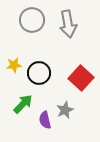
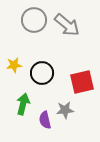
gray circle: moved 2 px right
gray arrow: moved 1 px left, 1 px down; rotated 40 degrees counterclockwise
black circle: moved 3 px right
red square: moved 1 px right, 4 px down; rotated 35 degrees clockwise
green arrow: rotated 30 degrees counterclockwise
gray star: rotated 18 degrees clockwise
